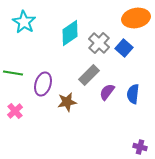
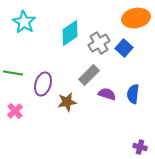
gray cross: rotated 15 degrees clockwise
purple semicircle: moved 2 px down; rotated 72 degrees clockwise
